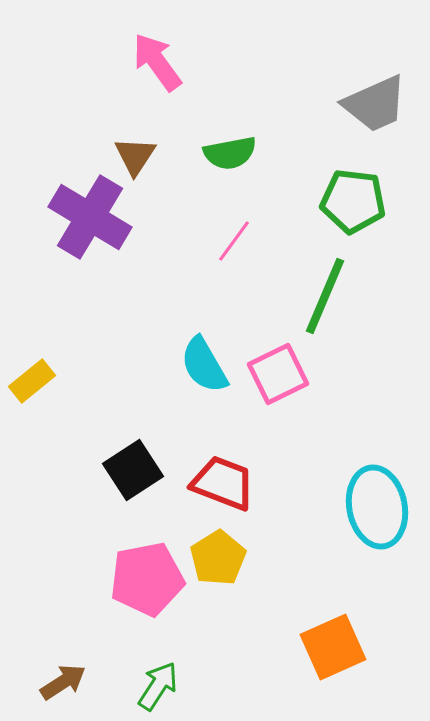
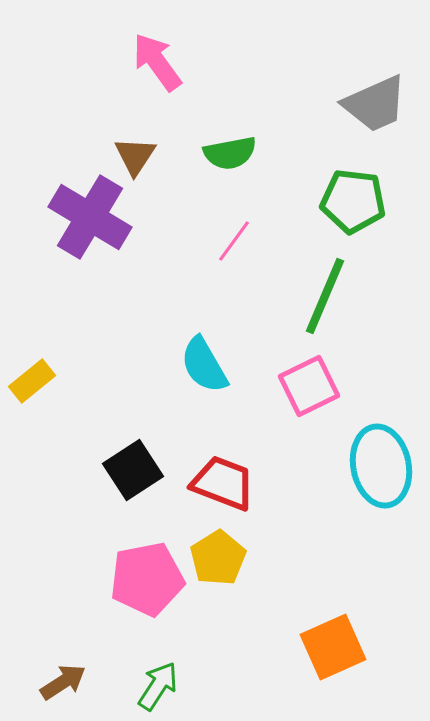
pink square: moved 31 px right, 12 px down
cyan ellipse: moved 4 px right, 41 px up
